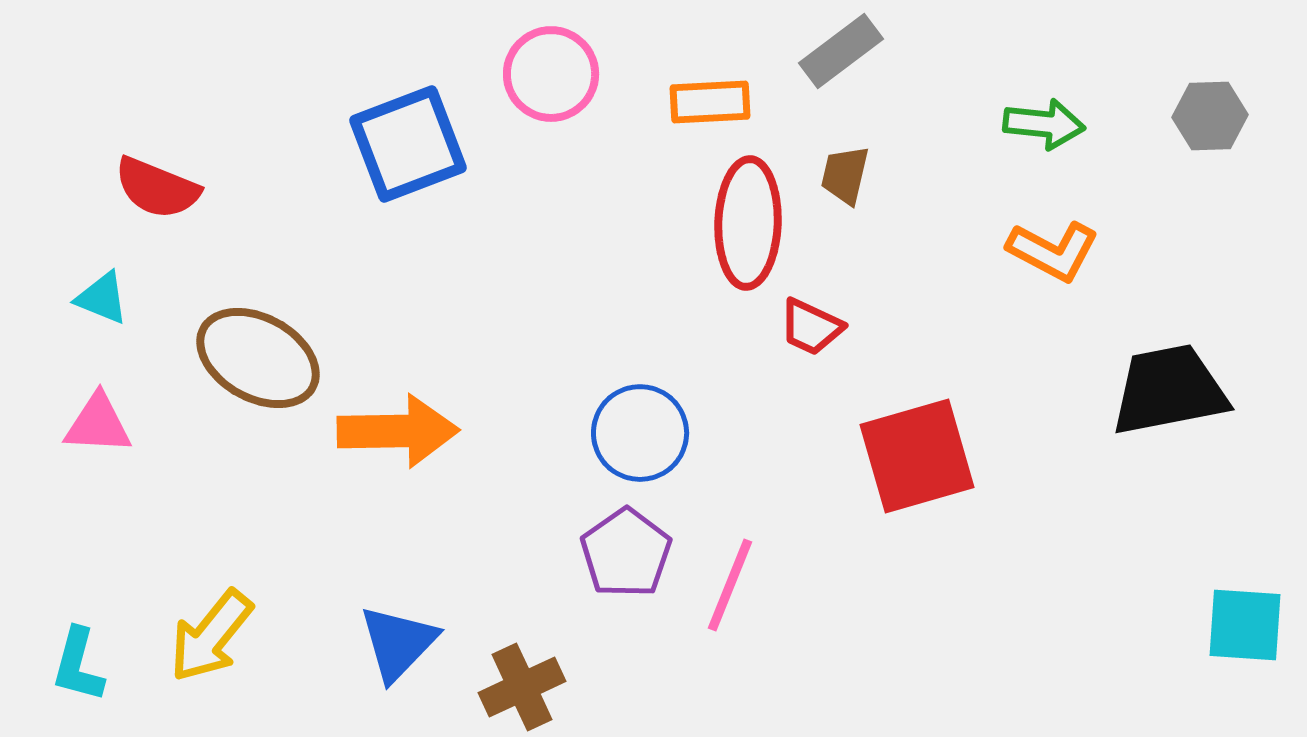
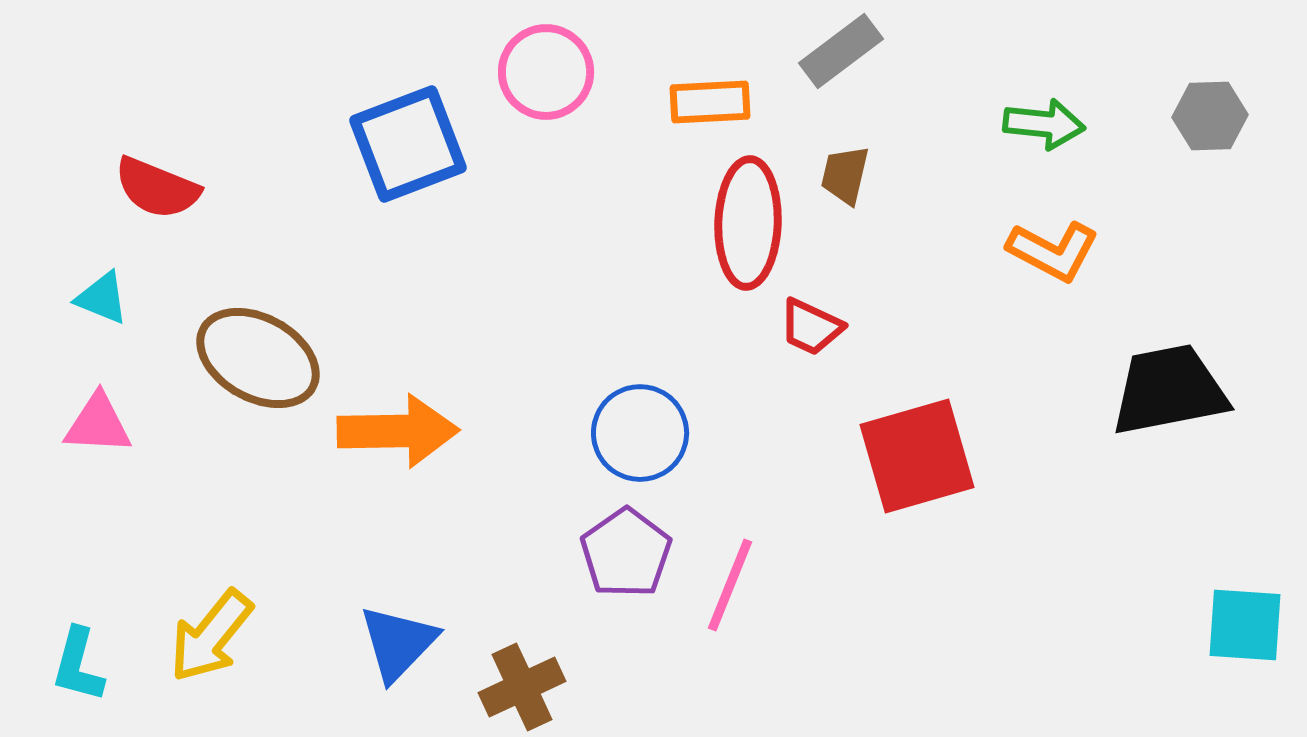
pink circle: moved 5 px left, 2 px up
